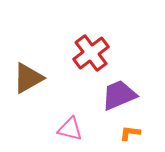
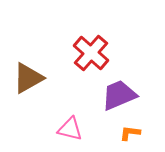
red cross: rotated 12 degrees counterclockwise
